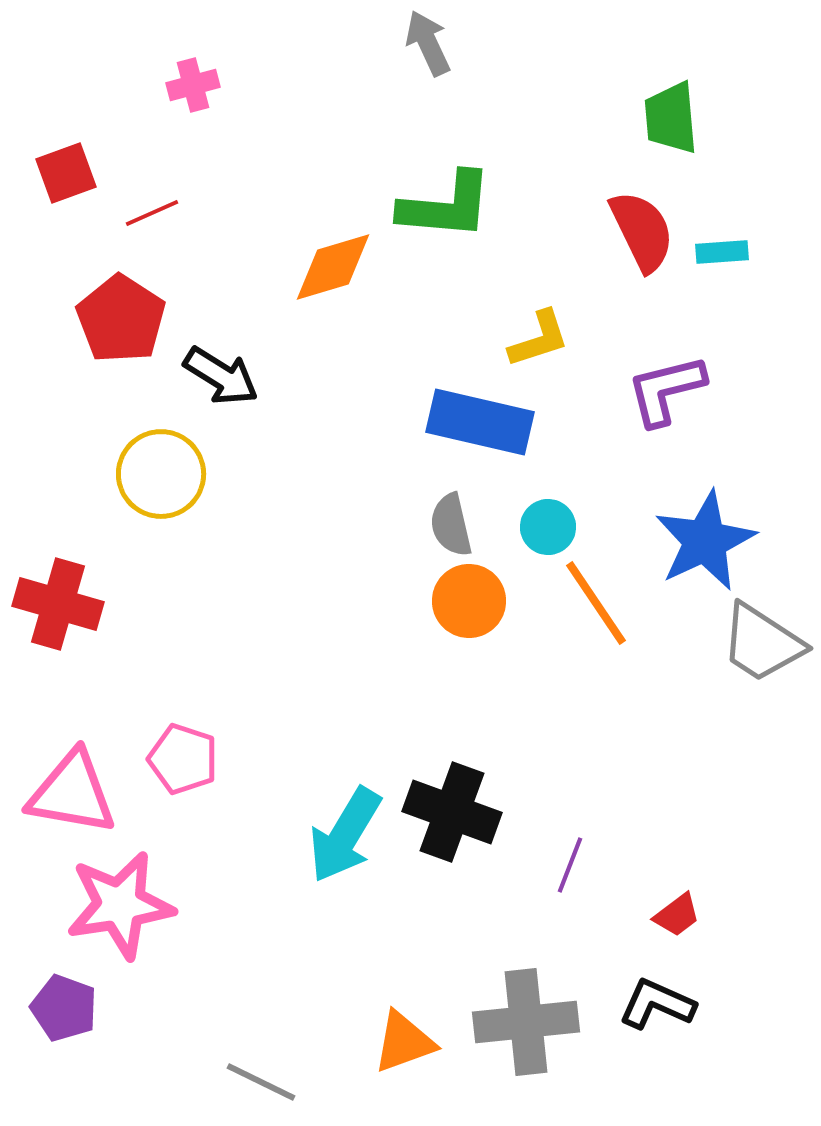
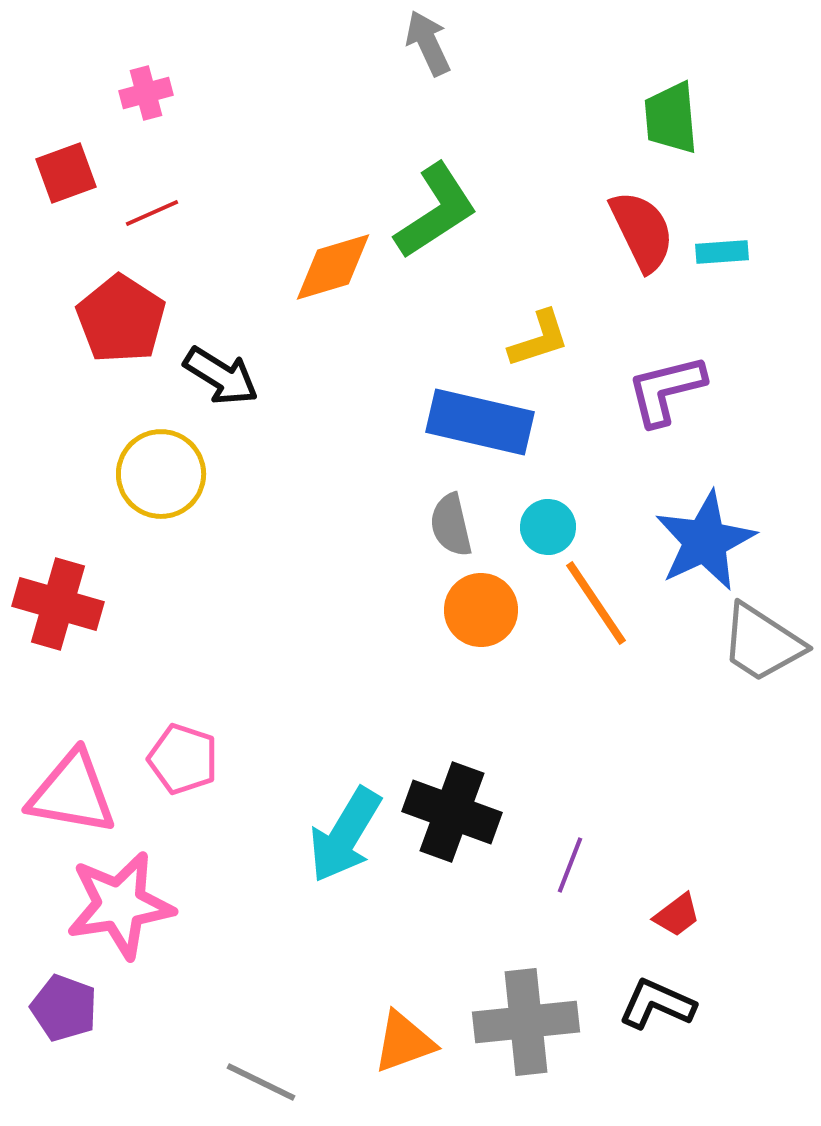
pink cross: moved 47 px left, 8 px down
green L-shape: moved 10 px left, 5 px down; rotated 38 degrees counterclockwise
orange circle: moved 12 px right, 9 px down
